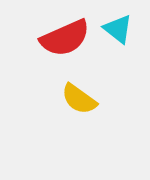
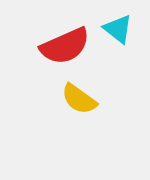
red semicircle: moved 8 px down
